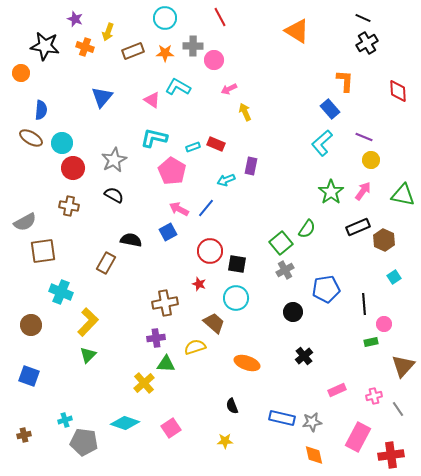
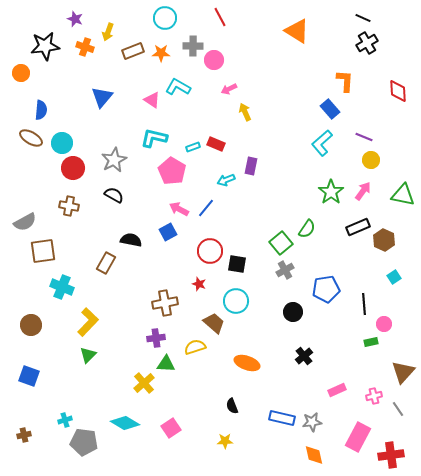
black star at (45, 46): rotated 16 degrees counterclockwise
orange star at (165, 53): moved 4 px left
cyan cross at (61, 292): moved 1 px right, 5 px up
cyan circle at (236, 298): moved 3 px down
brown triangle at (403, 366): moved 6 px down
cyan diamond at (125, 423): rotated 12 degrees clockwise
